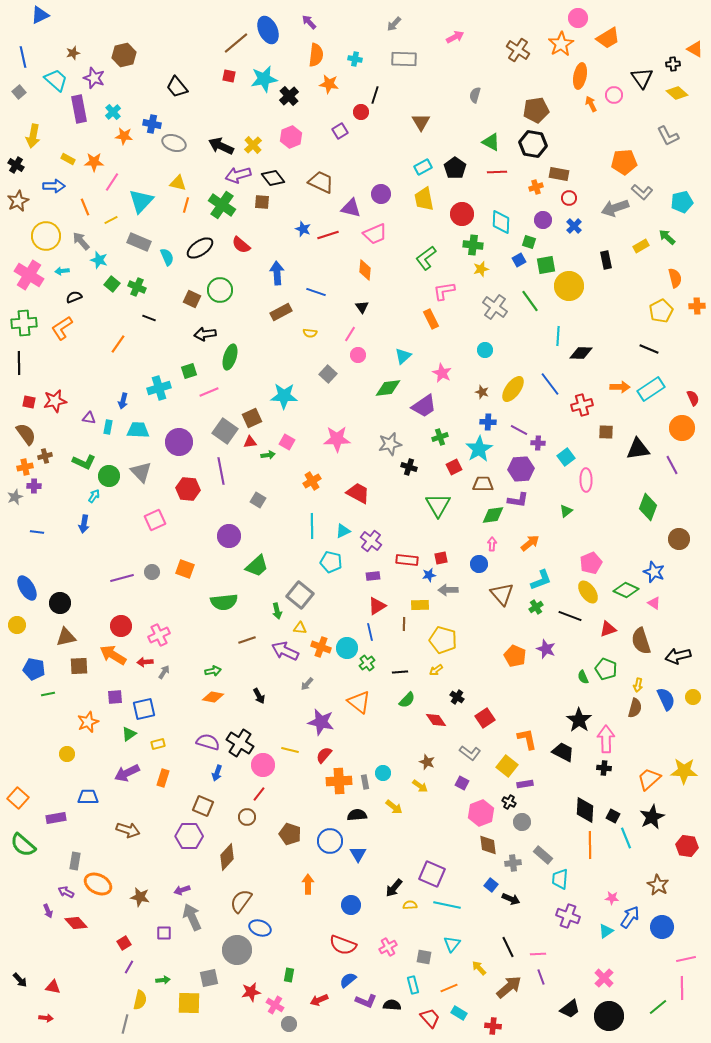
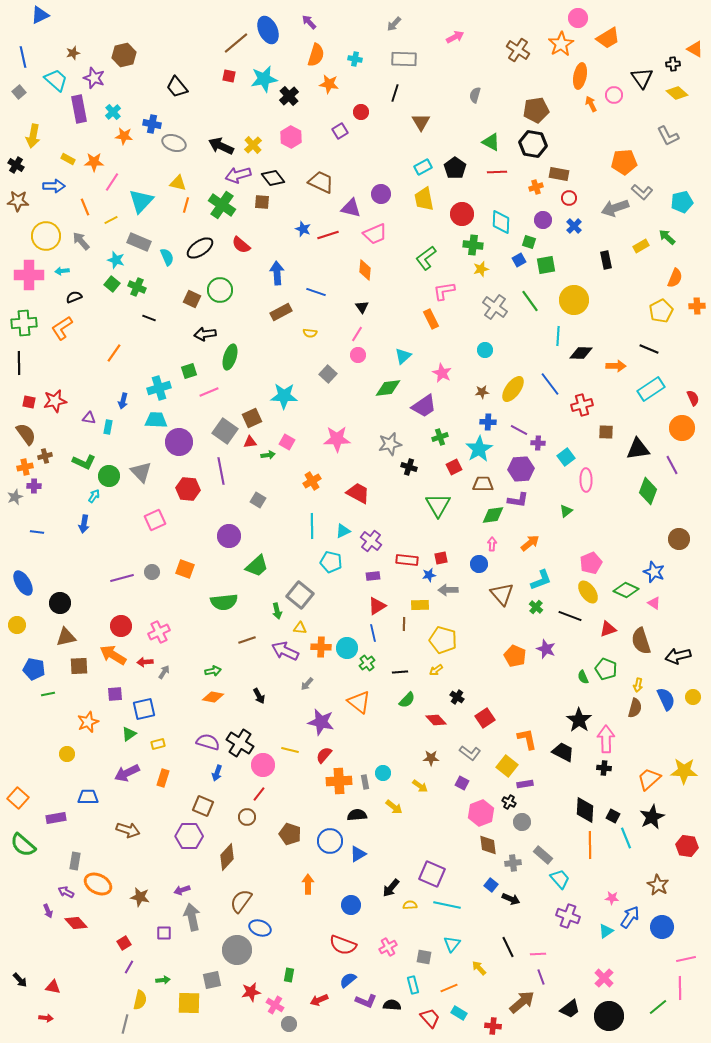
orange semicircle at (316, 55): rotated 10 degrees clockwise
black line at (375, 95): moved 20 px right, 2 px up
pink hexagon at (291, 137): rotated 10 degrees counterclockwise
brown star at (18, 201): rotated 30 degrees clockwise
cyan star at (99, 260): moved 17 px right
pink cross at (29, 275): rotated 32 degrees counterclockwise
orange semicircle at (675, 278): rotated 36 degrees clockwise
yellow circle at (569, 286): moved 5 px right, 14 px down
pink line at (350, 334): moved 7 px right
orange line at (118, 344): moved 4 px left, 9 px down
orange arrow at (620, 387): moved 4 px left, 21 px up
brown star at (482, 392): rotated 24 degrees counterclockwise
cyan trapezoid at (138, 430): moved 18 px right, 10 px up
green diamond at (648, 507): moved 16 px up
blue ellipse at (27, 588): moved 4 px left, 5 px up
green cross at (536, 607): rotated 16 degrees counterclockwise
blue line at (370, 632): moved 3 px right, 1 px down
pink cross at (159, 635): moved 3 px up
orange cross at (321, 647): rotated 18 degrees counterclockwise
purple square at (115, 697): moved 3 px up
red diamond at (436, 720): rotated 10 degrees counterclockwise
brown star at (427, 762): moved 4 px right, 4 px up; rotated 21 degrees counterclockwise
blue triangle at (358, 854): rotated 30 degrees clockwise
cyan trapezoid at (560, 879): rotated 135 degrees clockwise
black arrow at (394, 888): moved 3 px left
gray arrow at (192, 917): rotated 12 degrees clockwise
gray square at (209, 978): moved 3 px right, 2 px down
brown arrow at (509, 987): moved 13 px right, 15 px down
pink line at (682, 988): moved 2 px left
